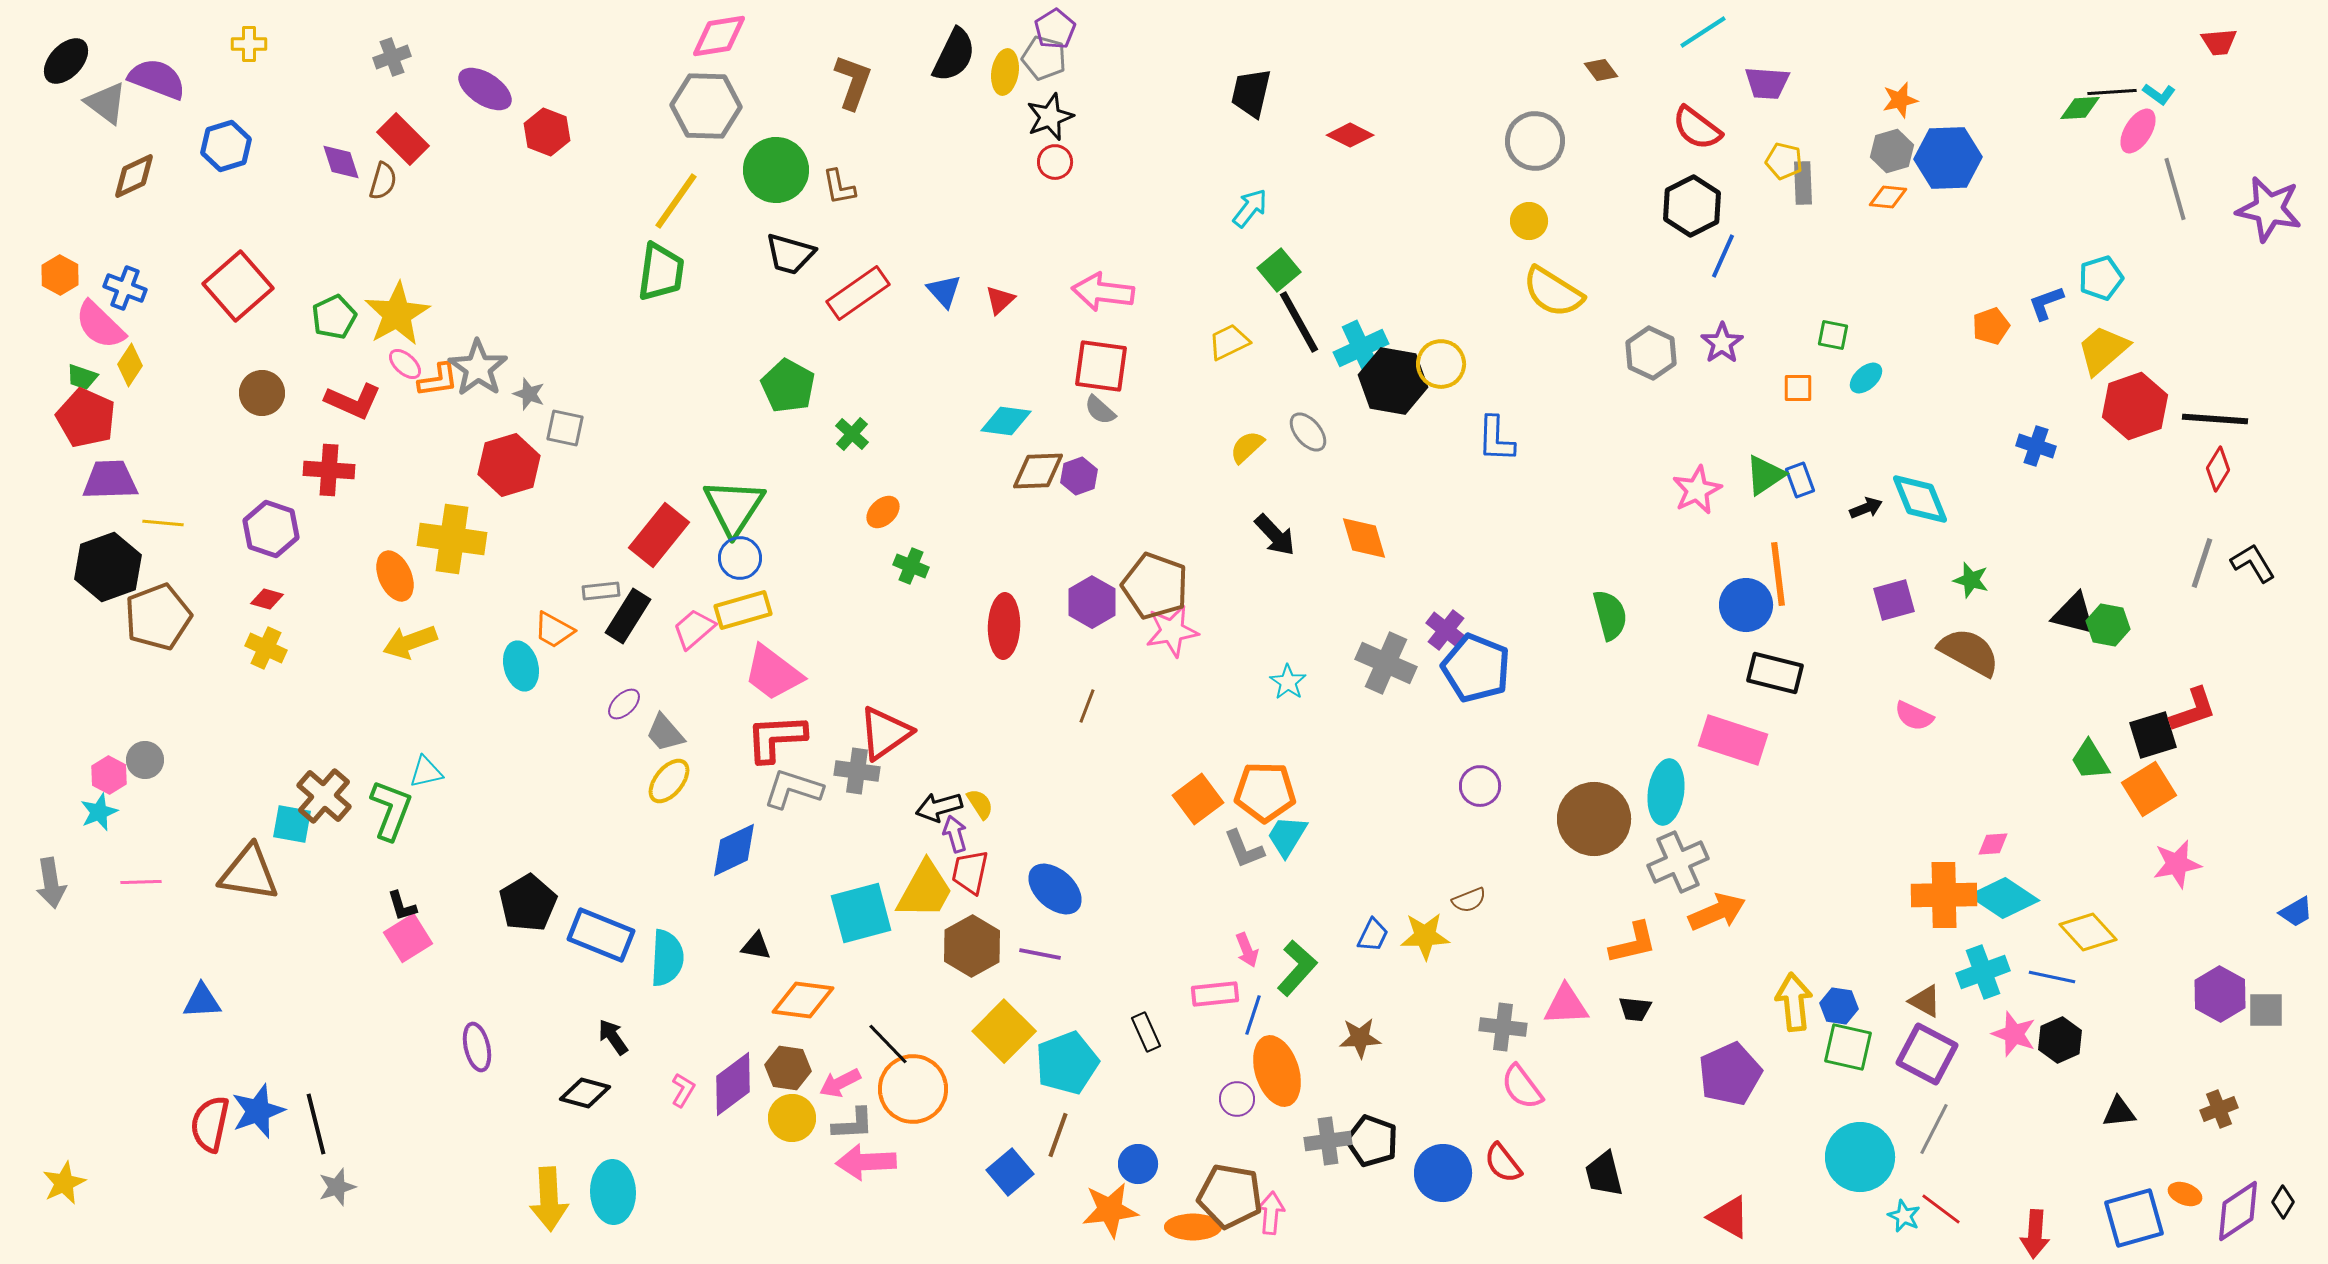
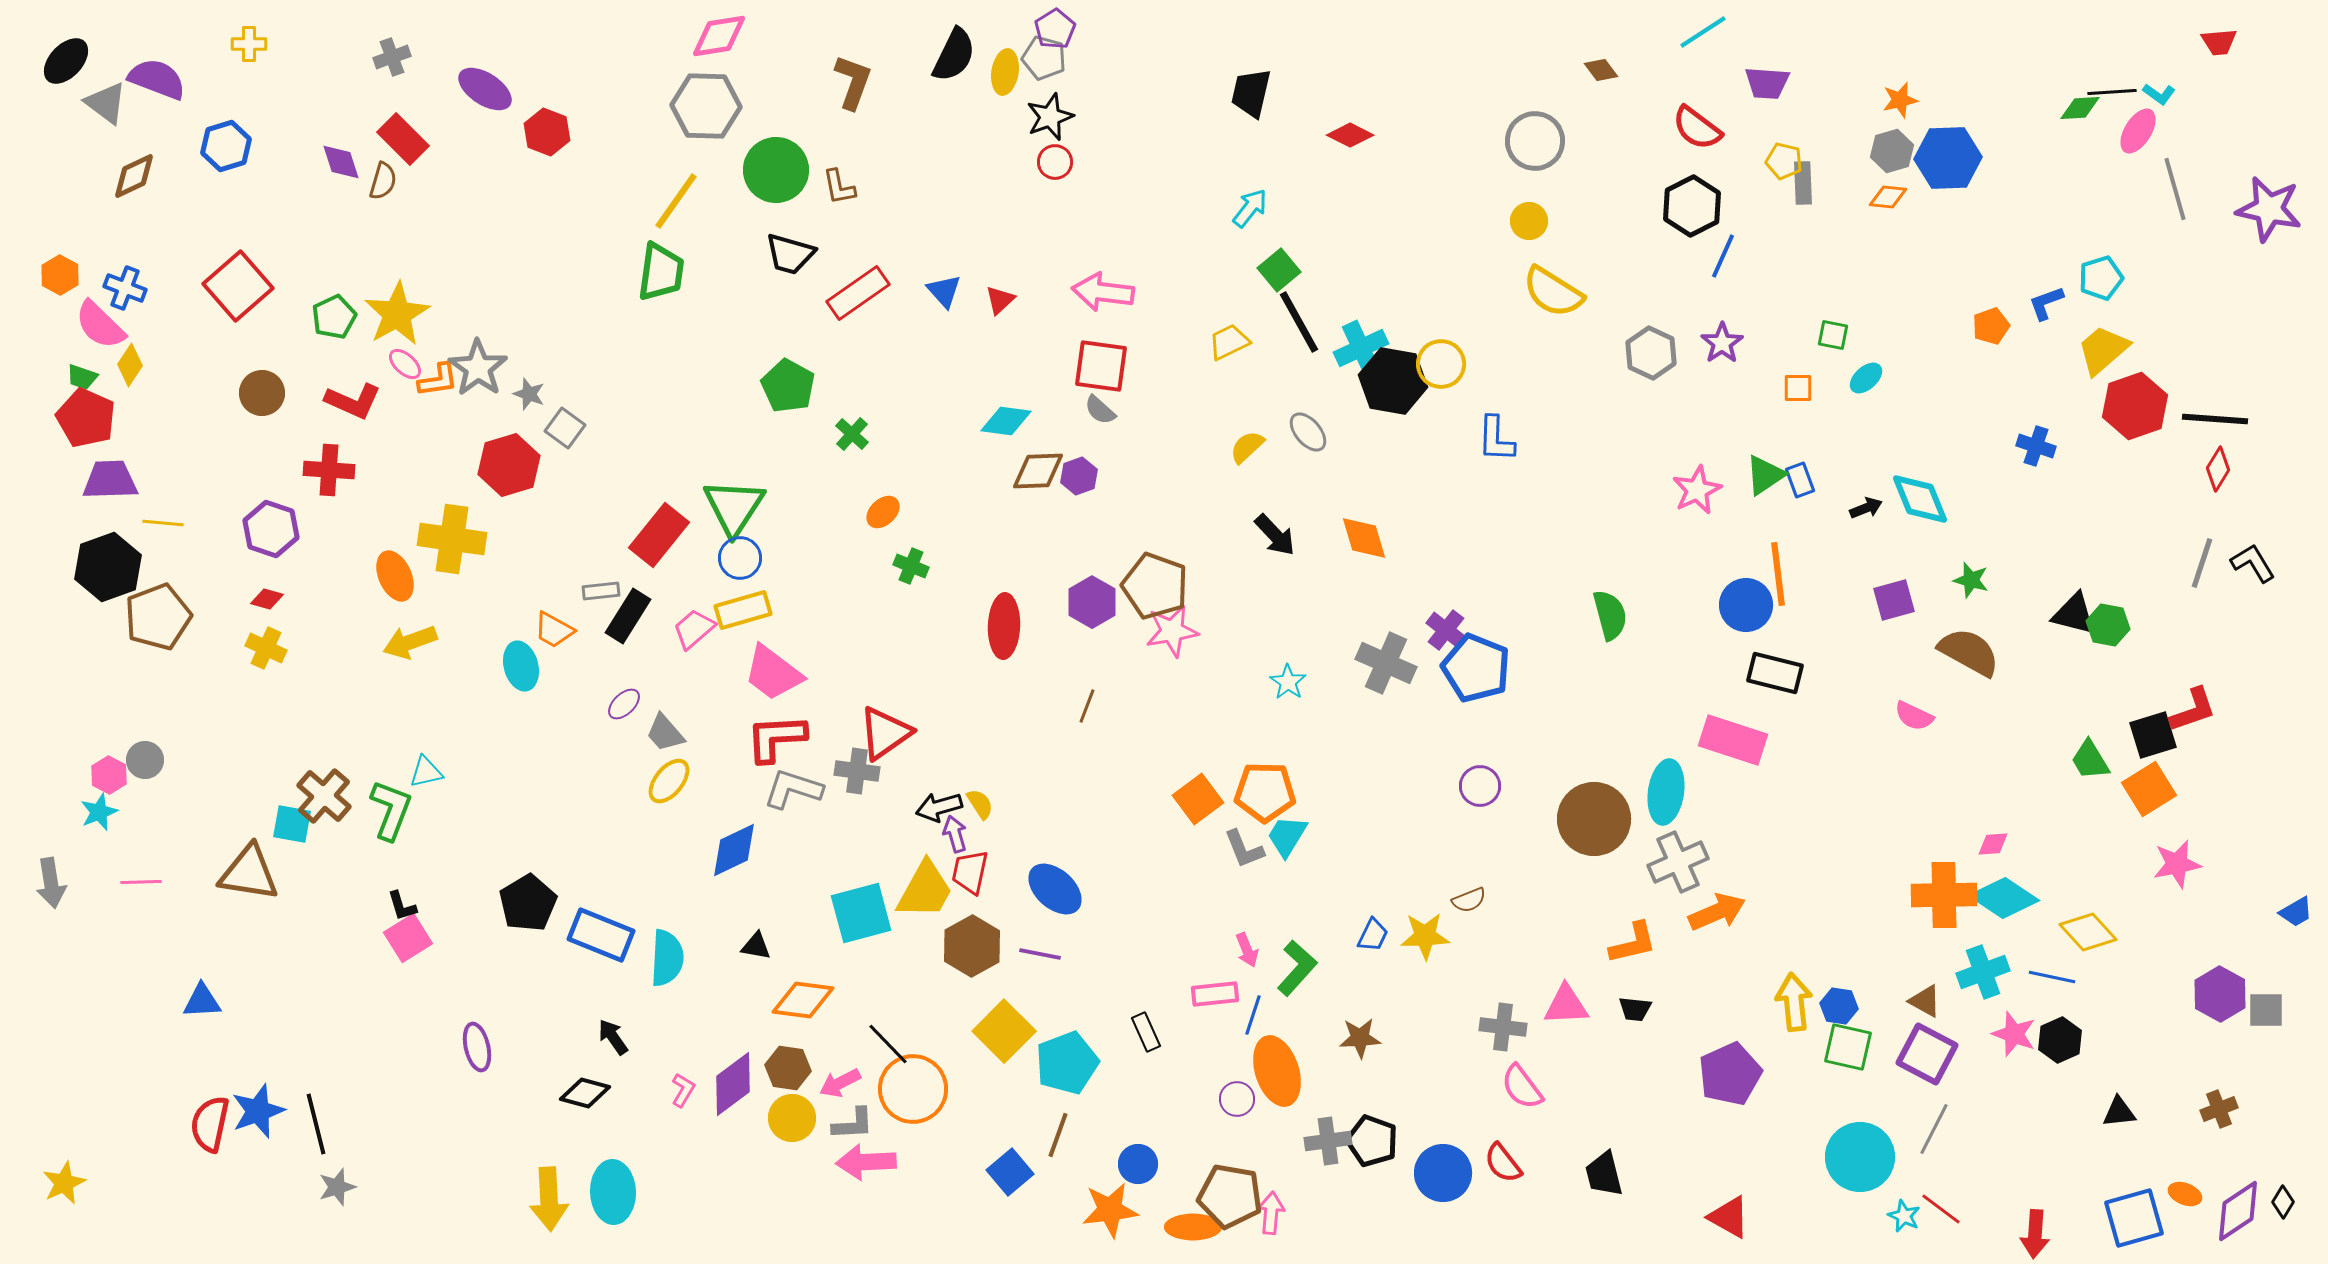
gray square at (565, 428): rotated 24 degrees clockwise
